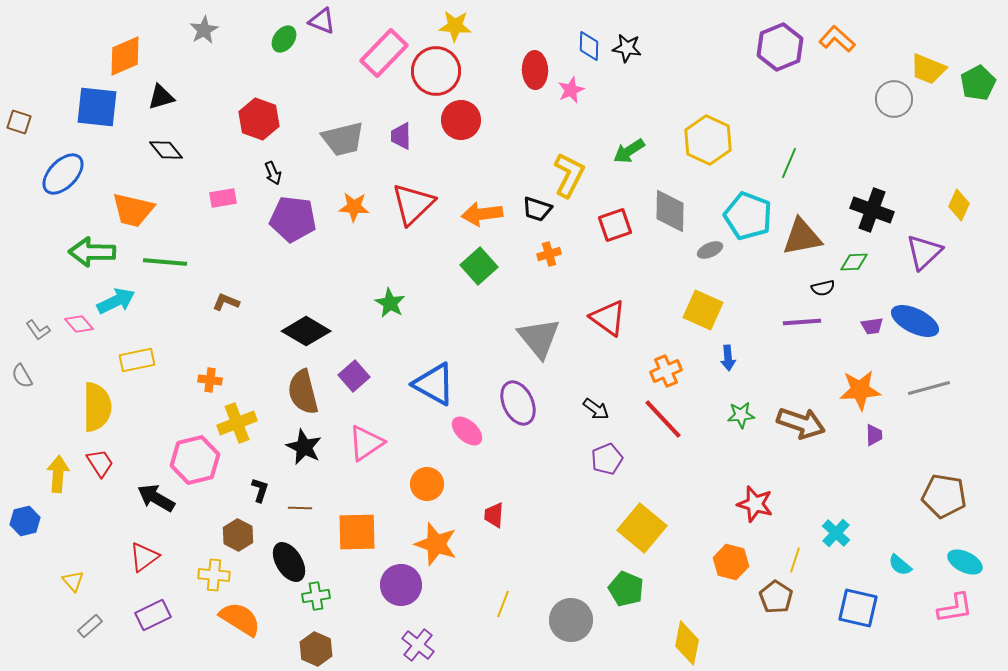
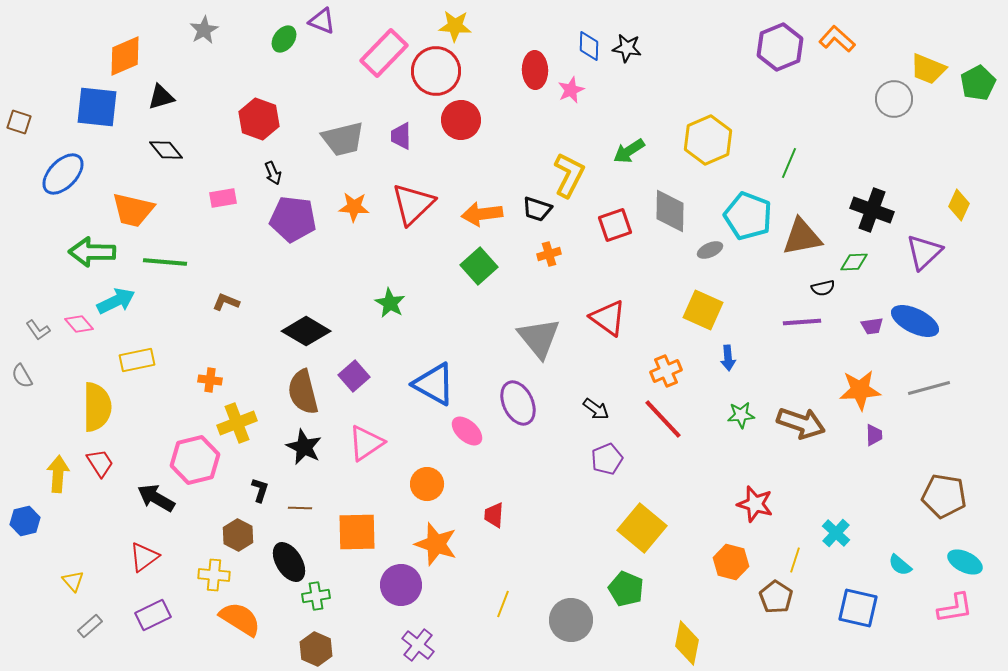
yellow hexagon at (708, 140): rotated 12 degrees clockwise
